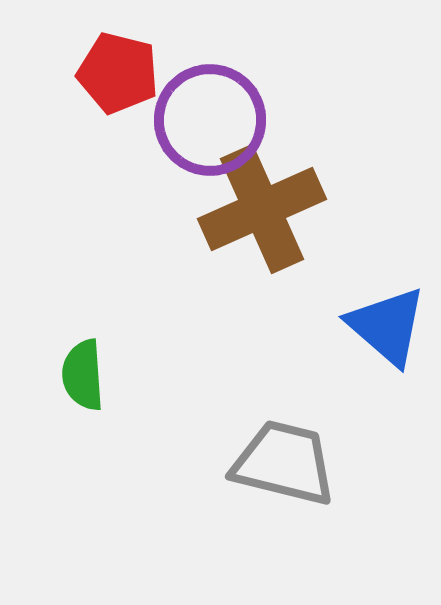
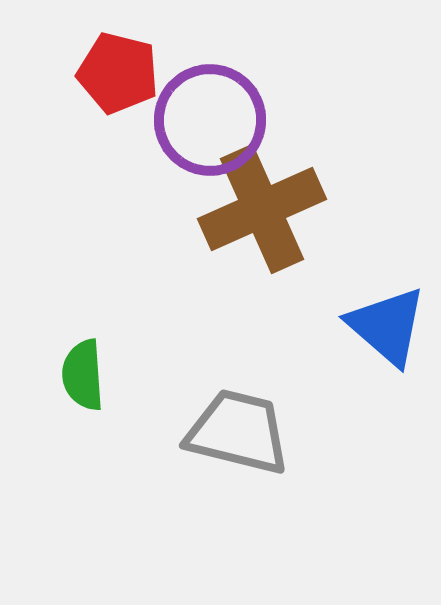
gray trapezoid: moved 46 px left, 31 px up
